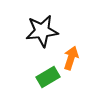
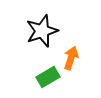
black star: rotated 12 degrees counterclockwise
